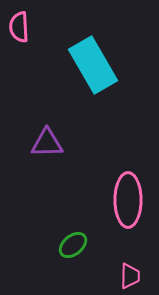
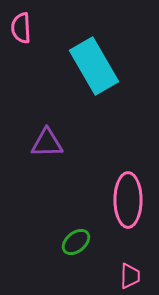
pink semicircle: moved 2 px right, 1 px down
cyan rectangle: moved 1 px right, 1 px down
green ellipse: moved 3 px right, 3 px up
